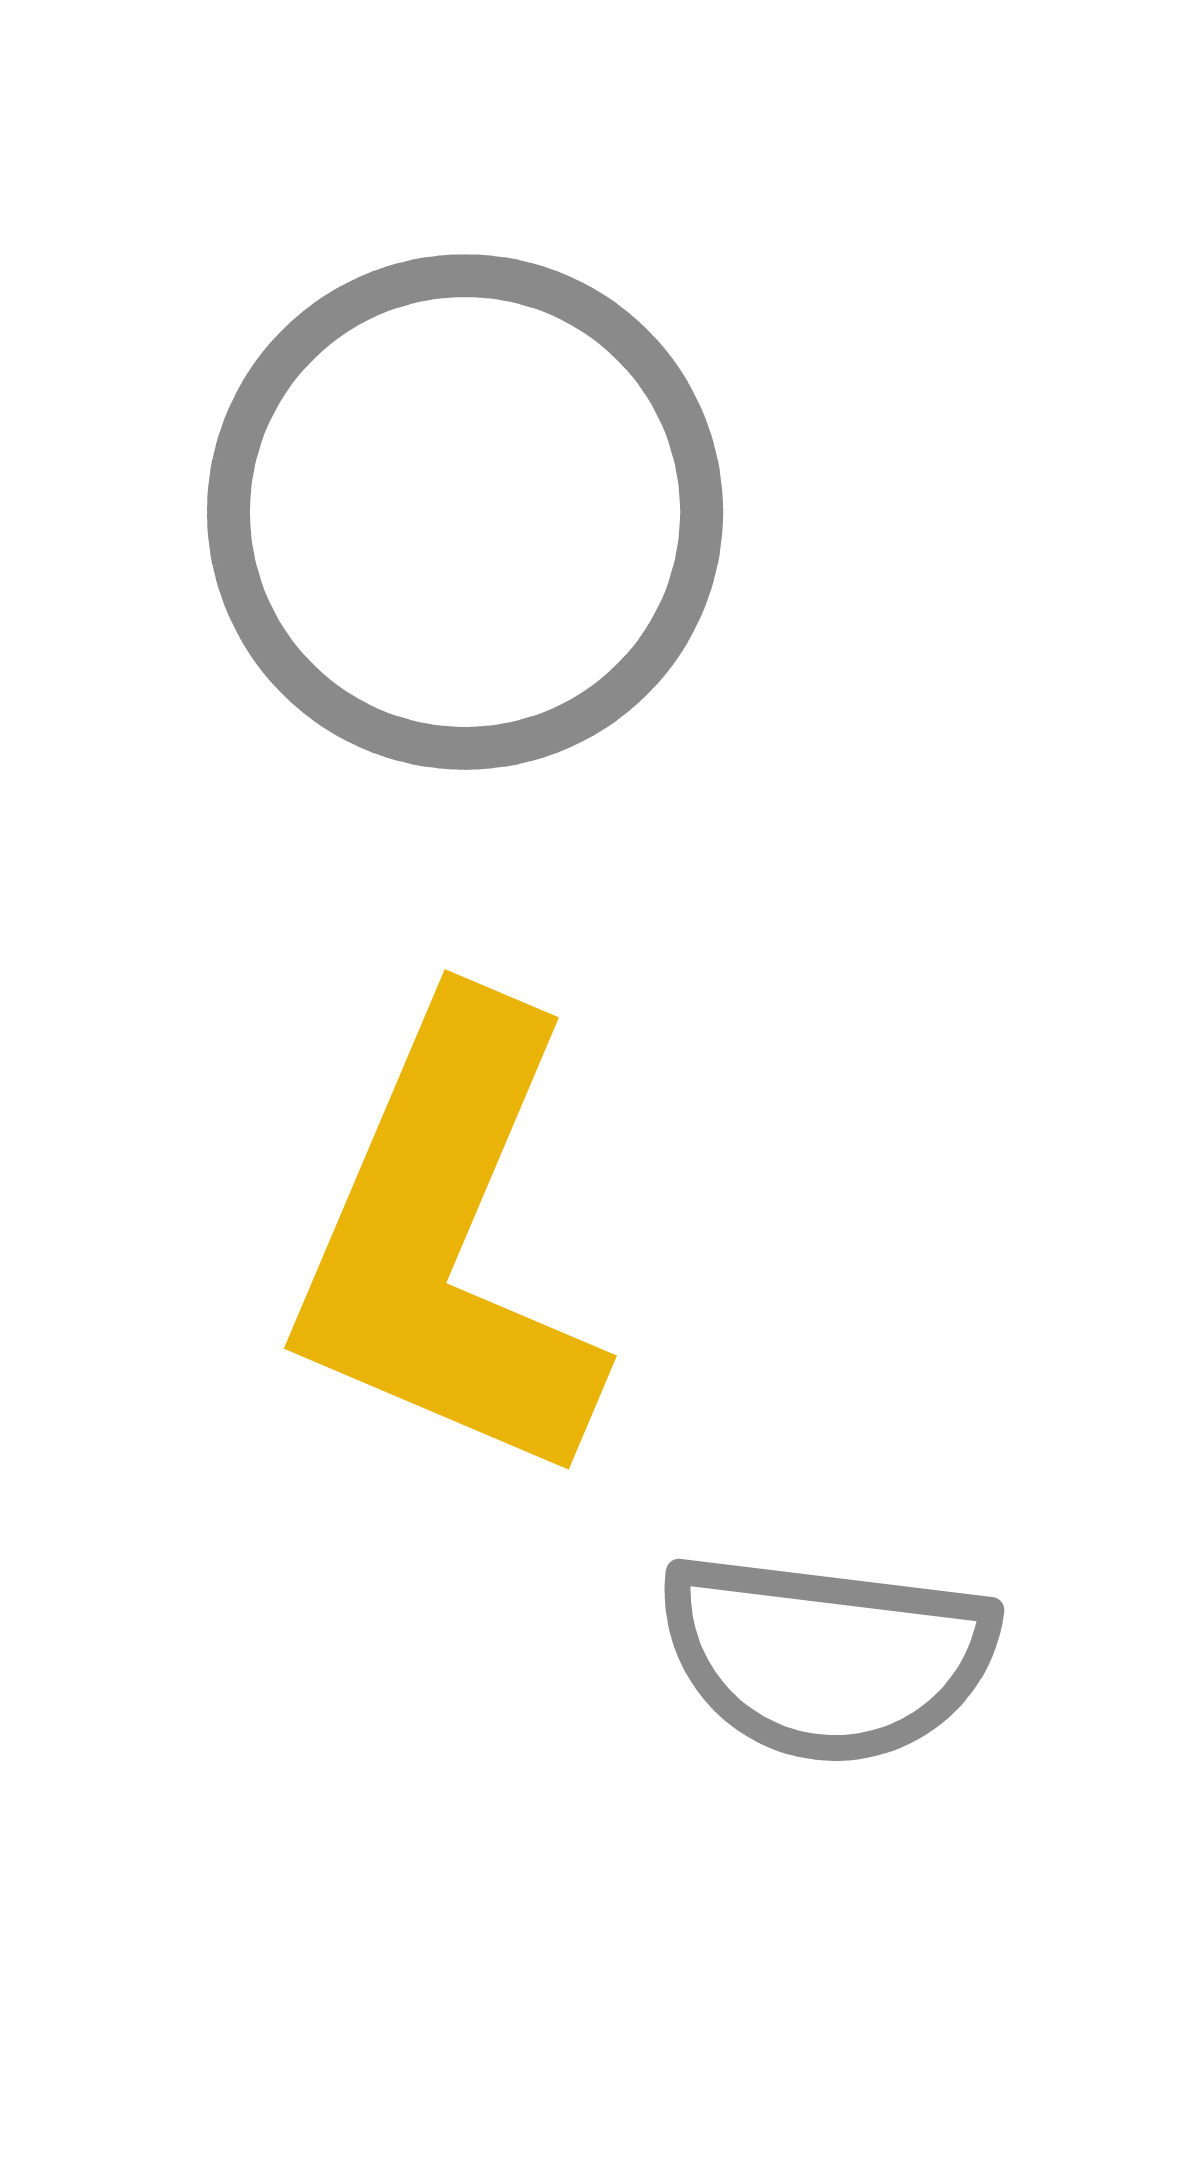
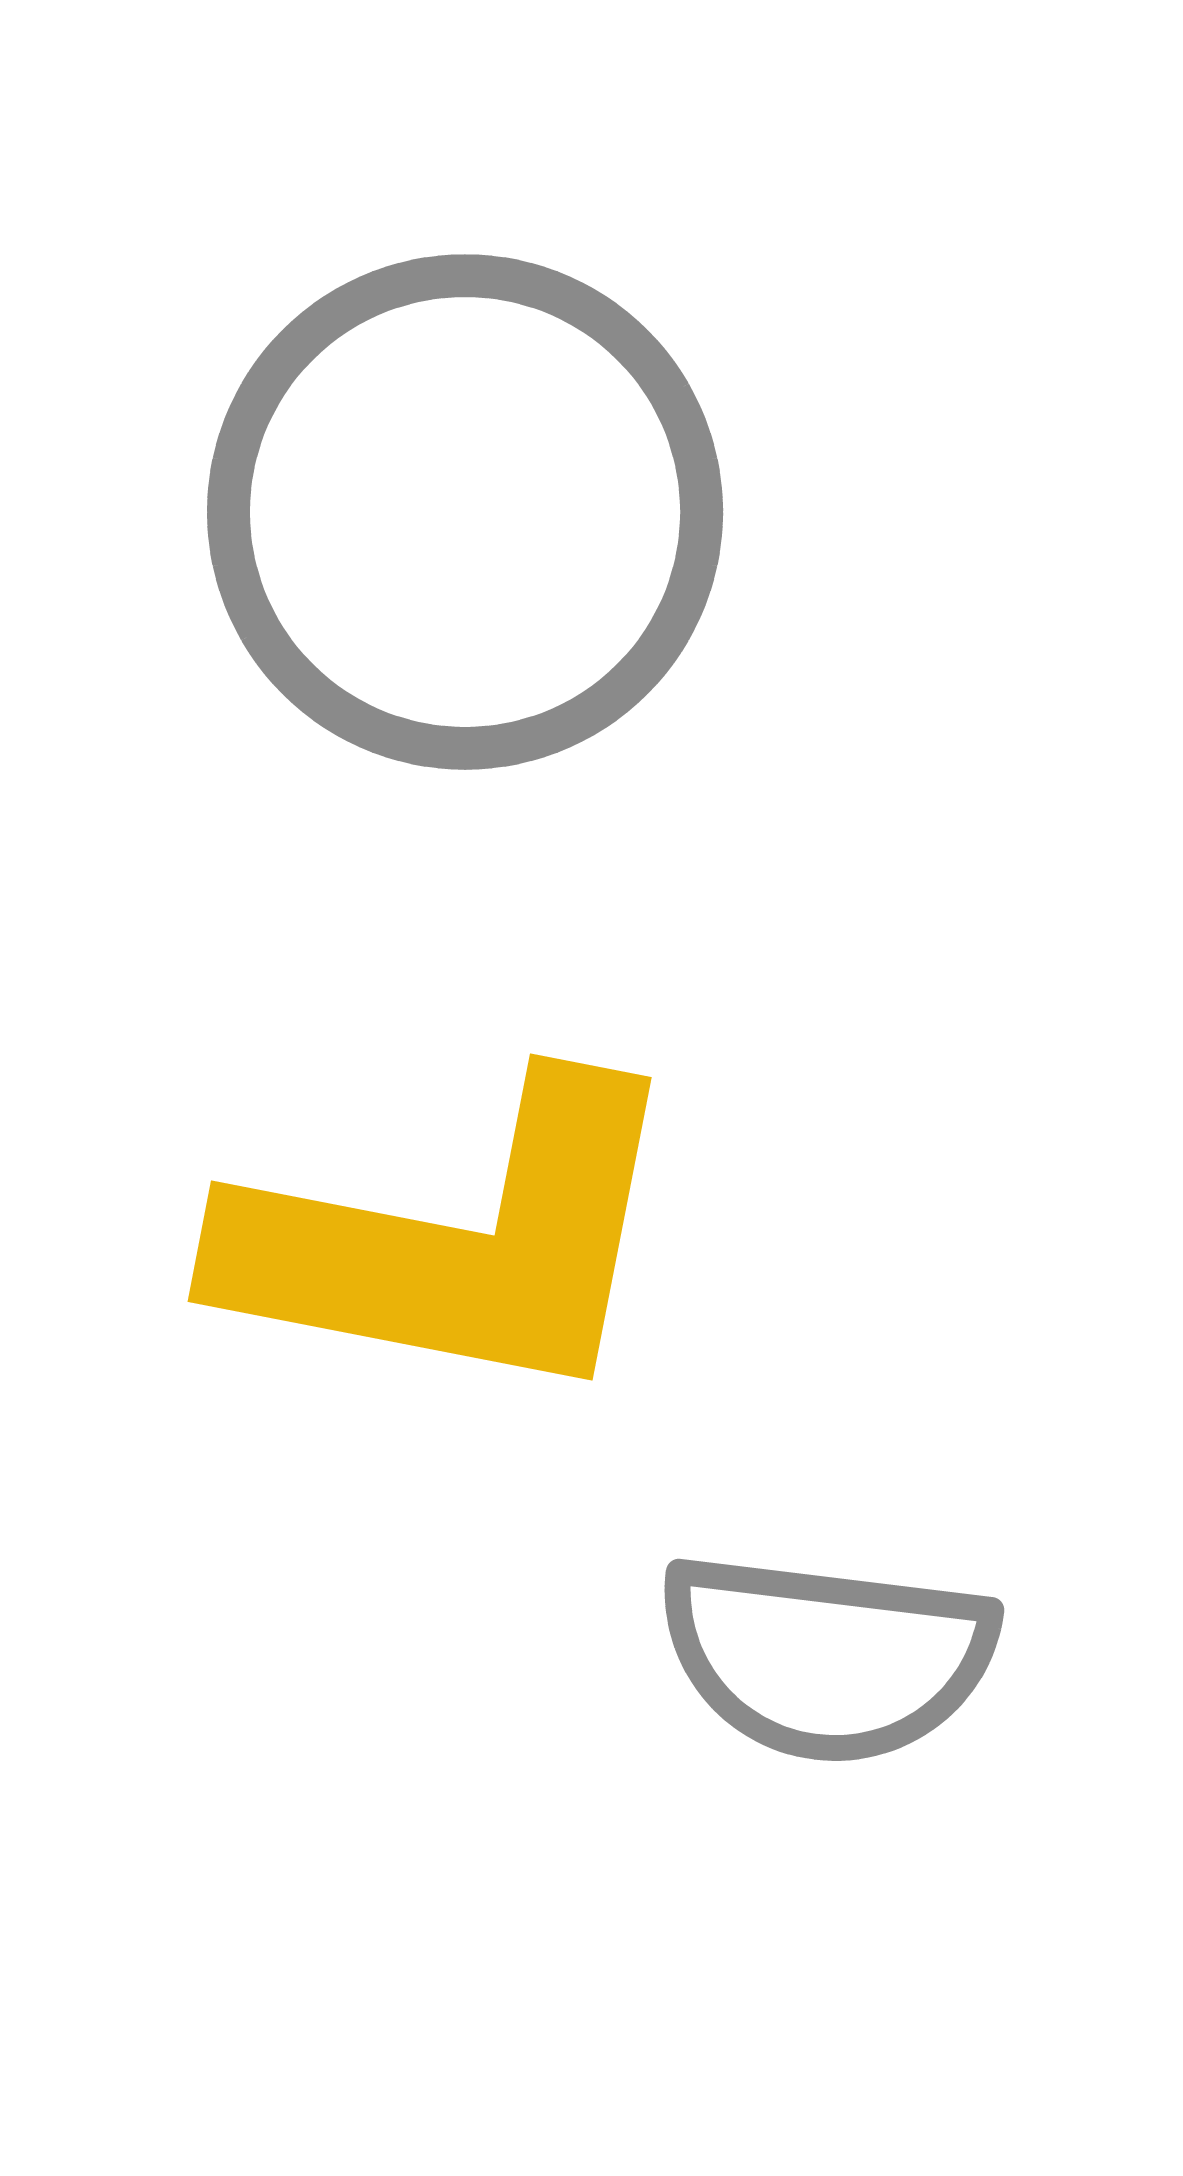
yellow L-shape: moved 7 px right, 1 px up; rotated 102 degrees counterclockwise
